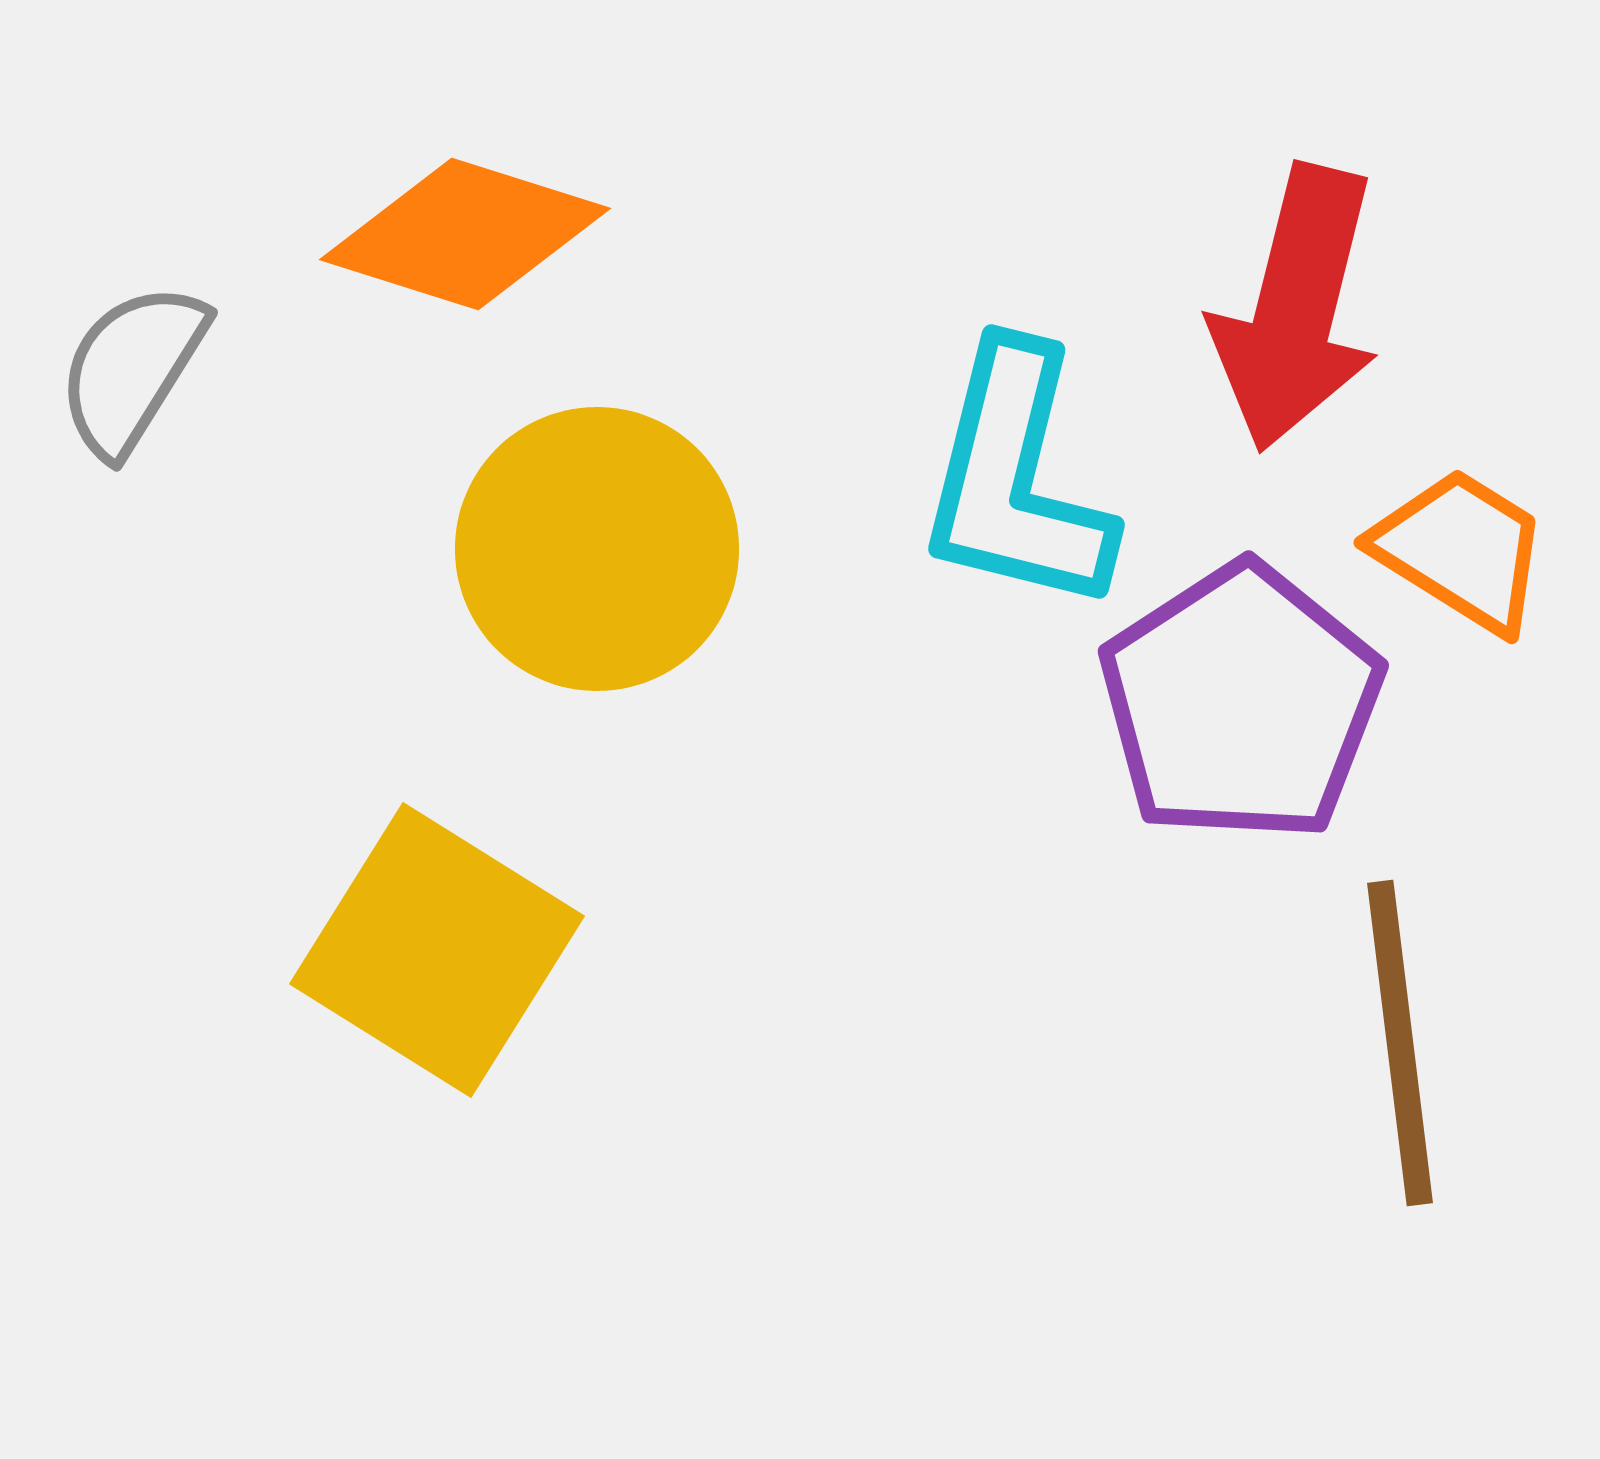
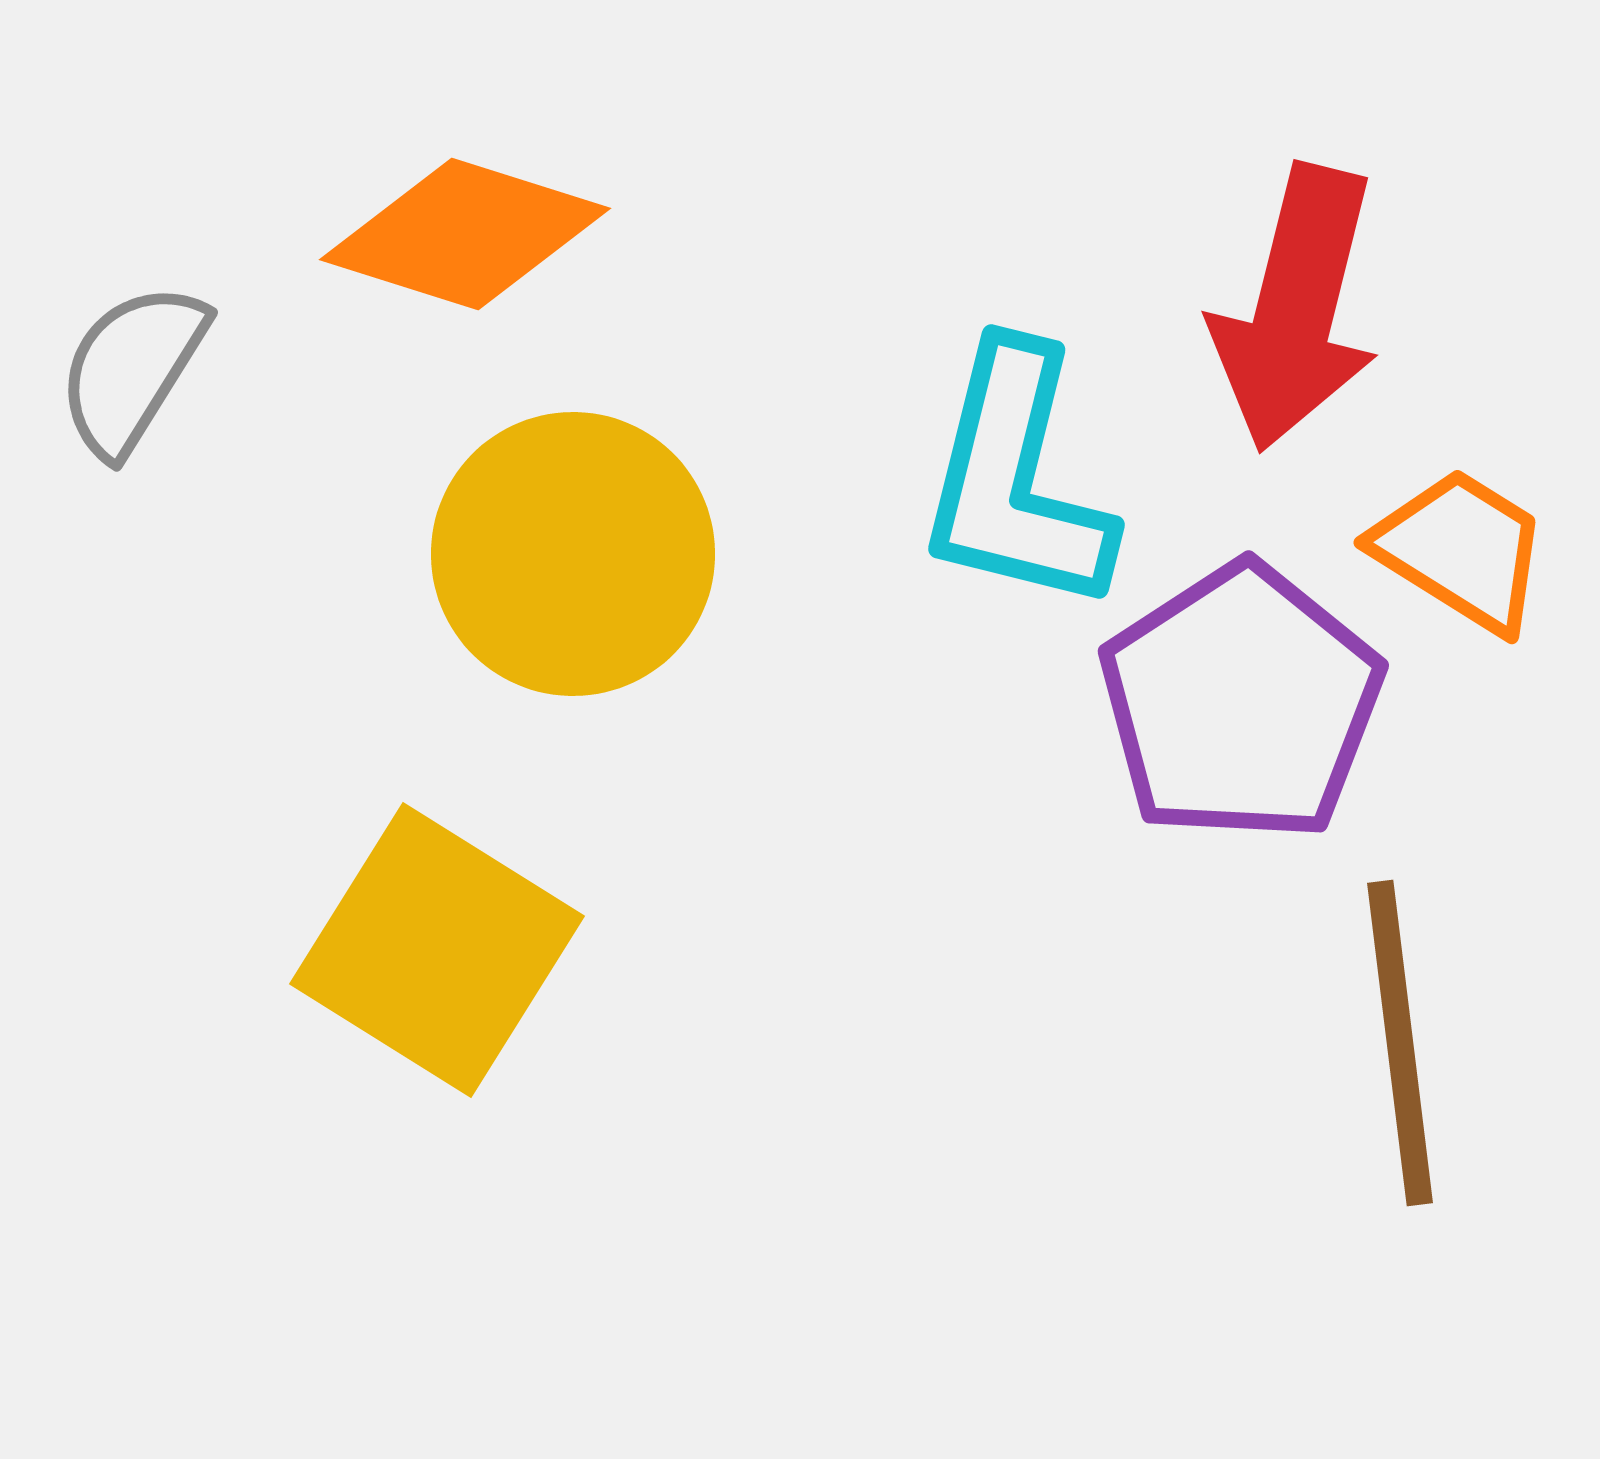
yellow circle: moved 24 px left, 5 px down
